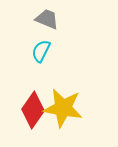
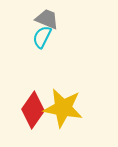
cyan semicircle: moved 1 px right, 14 px up
